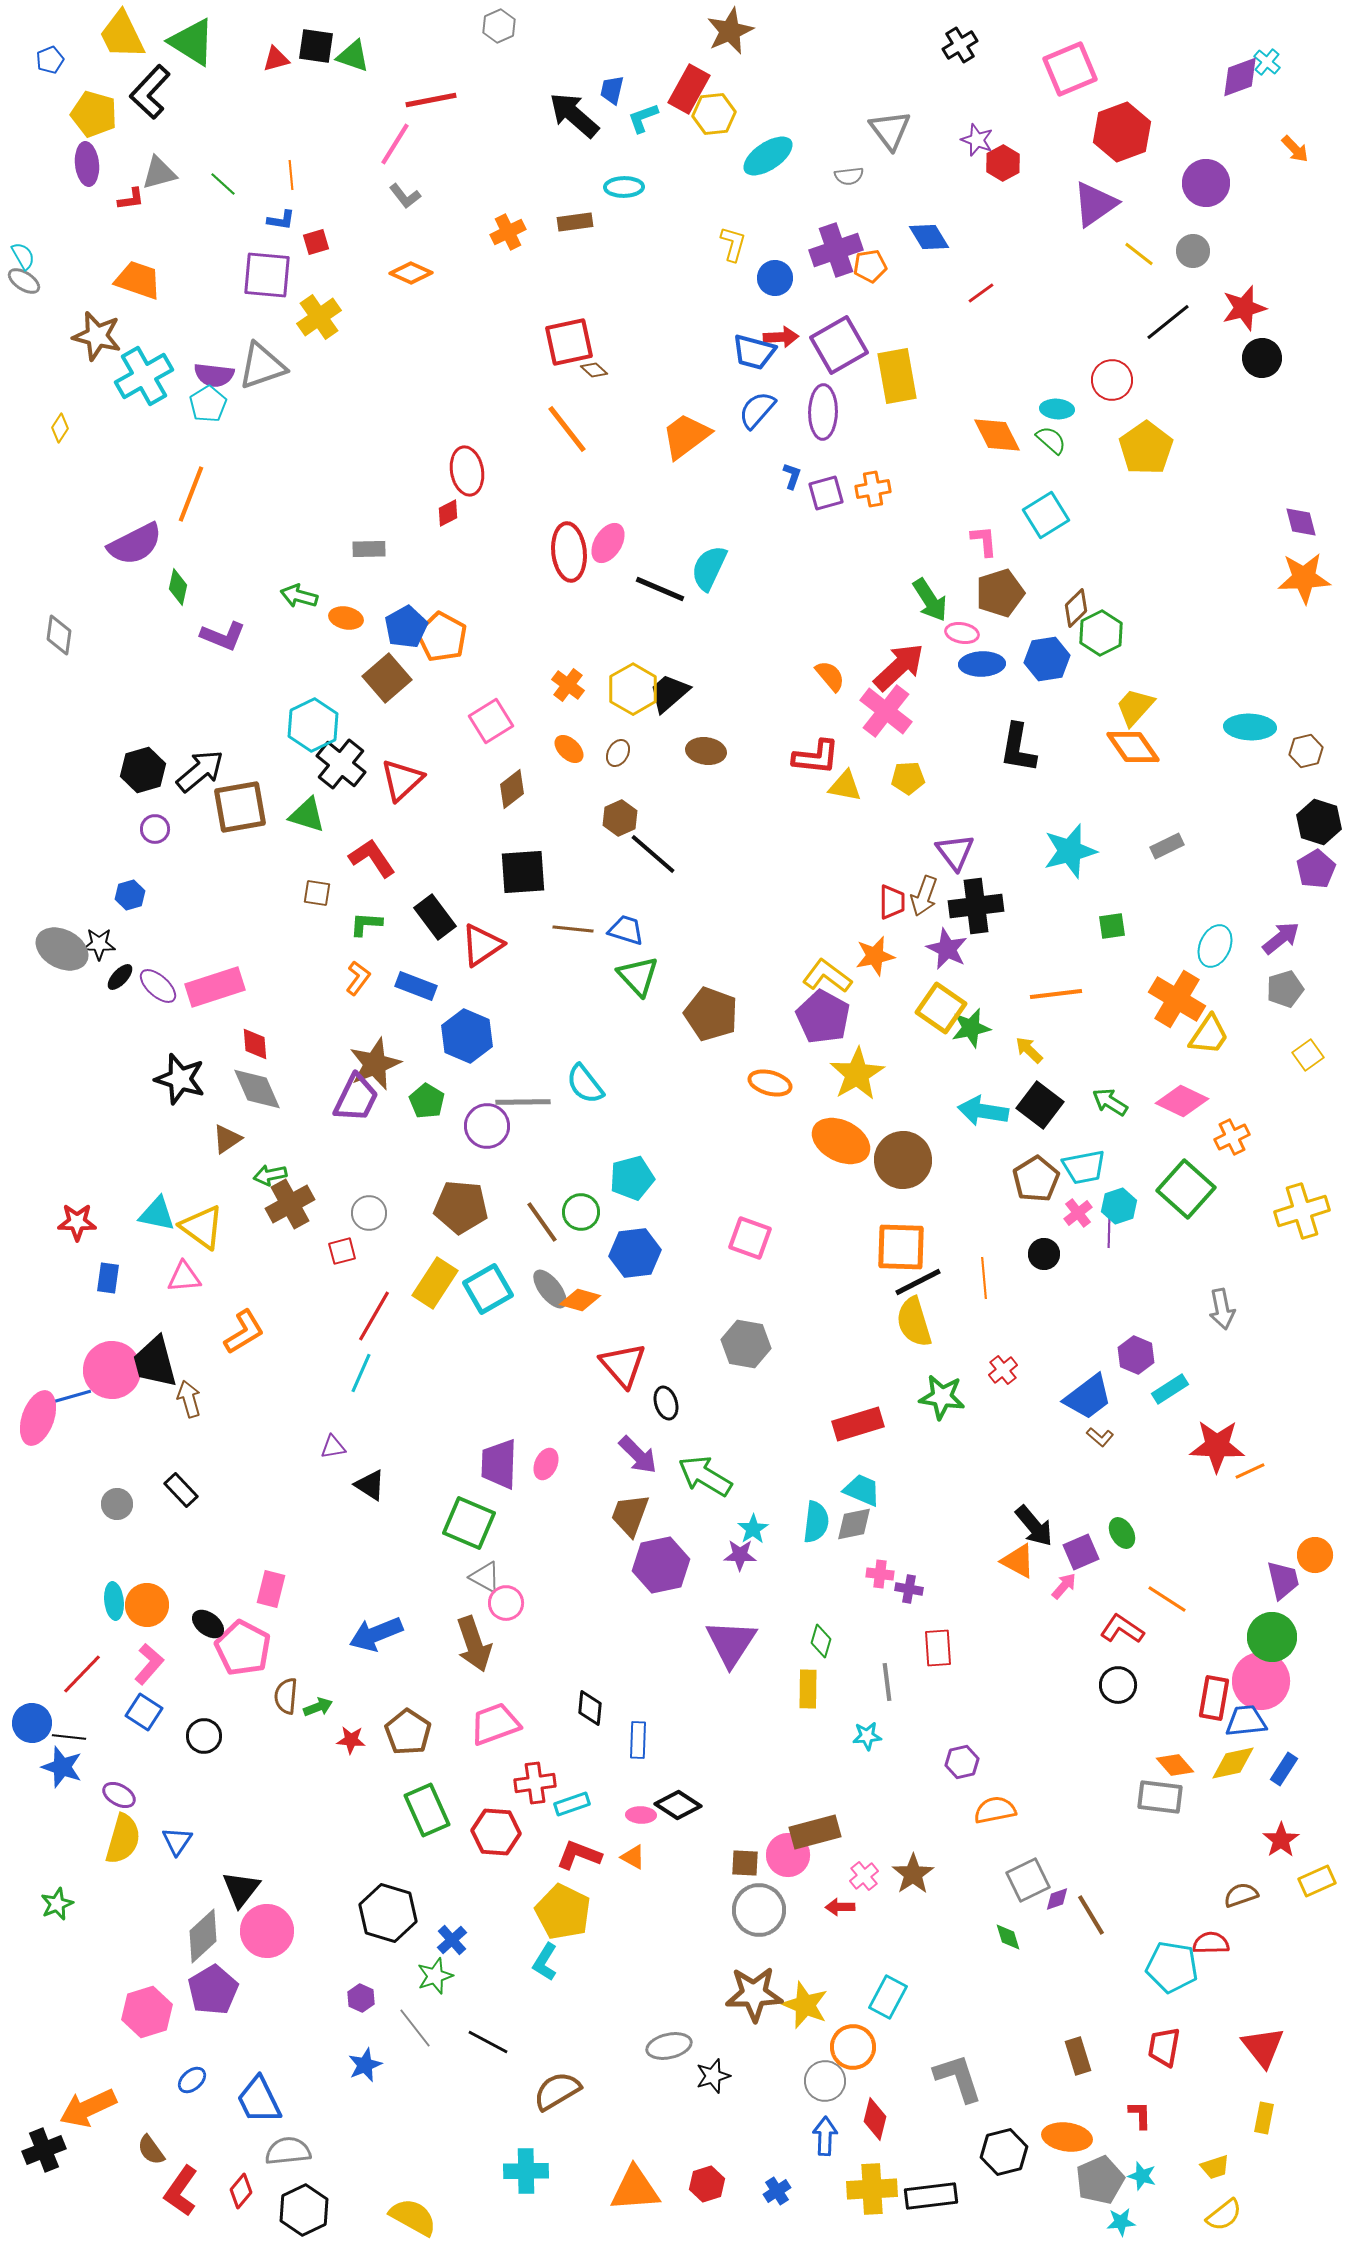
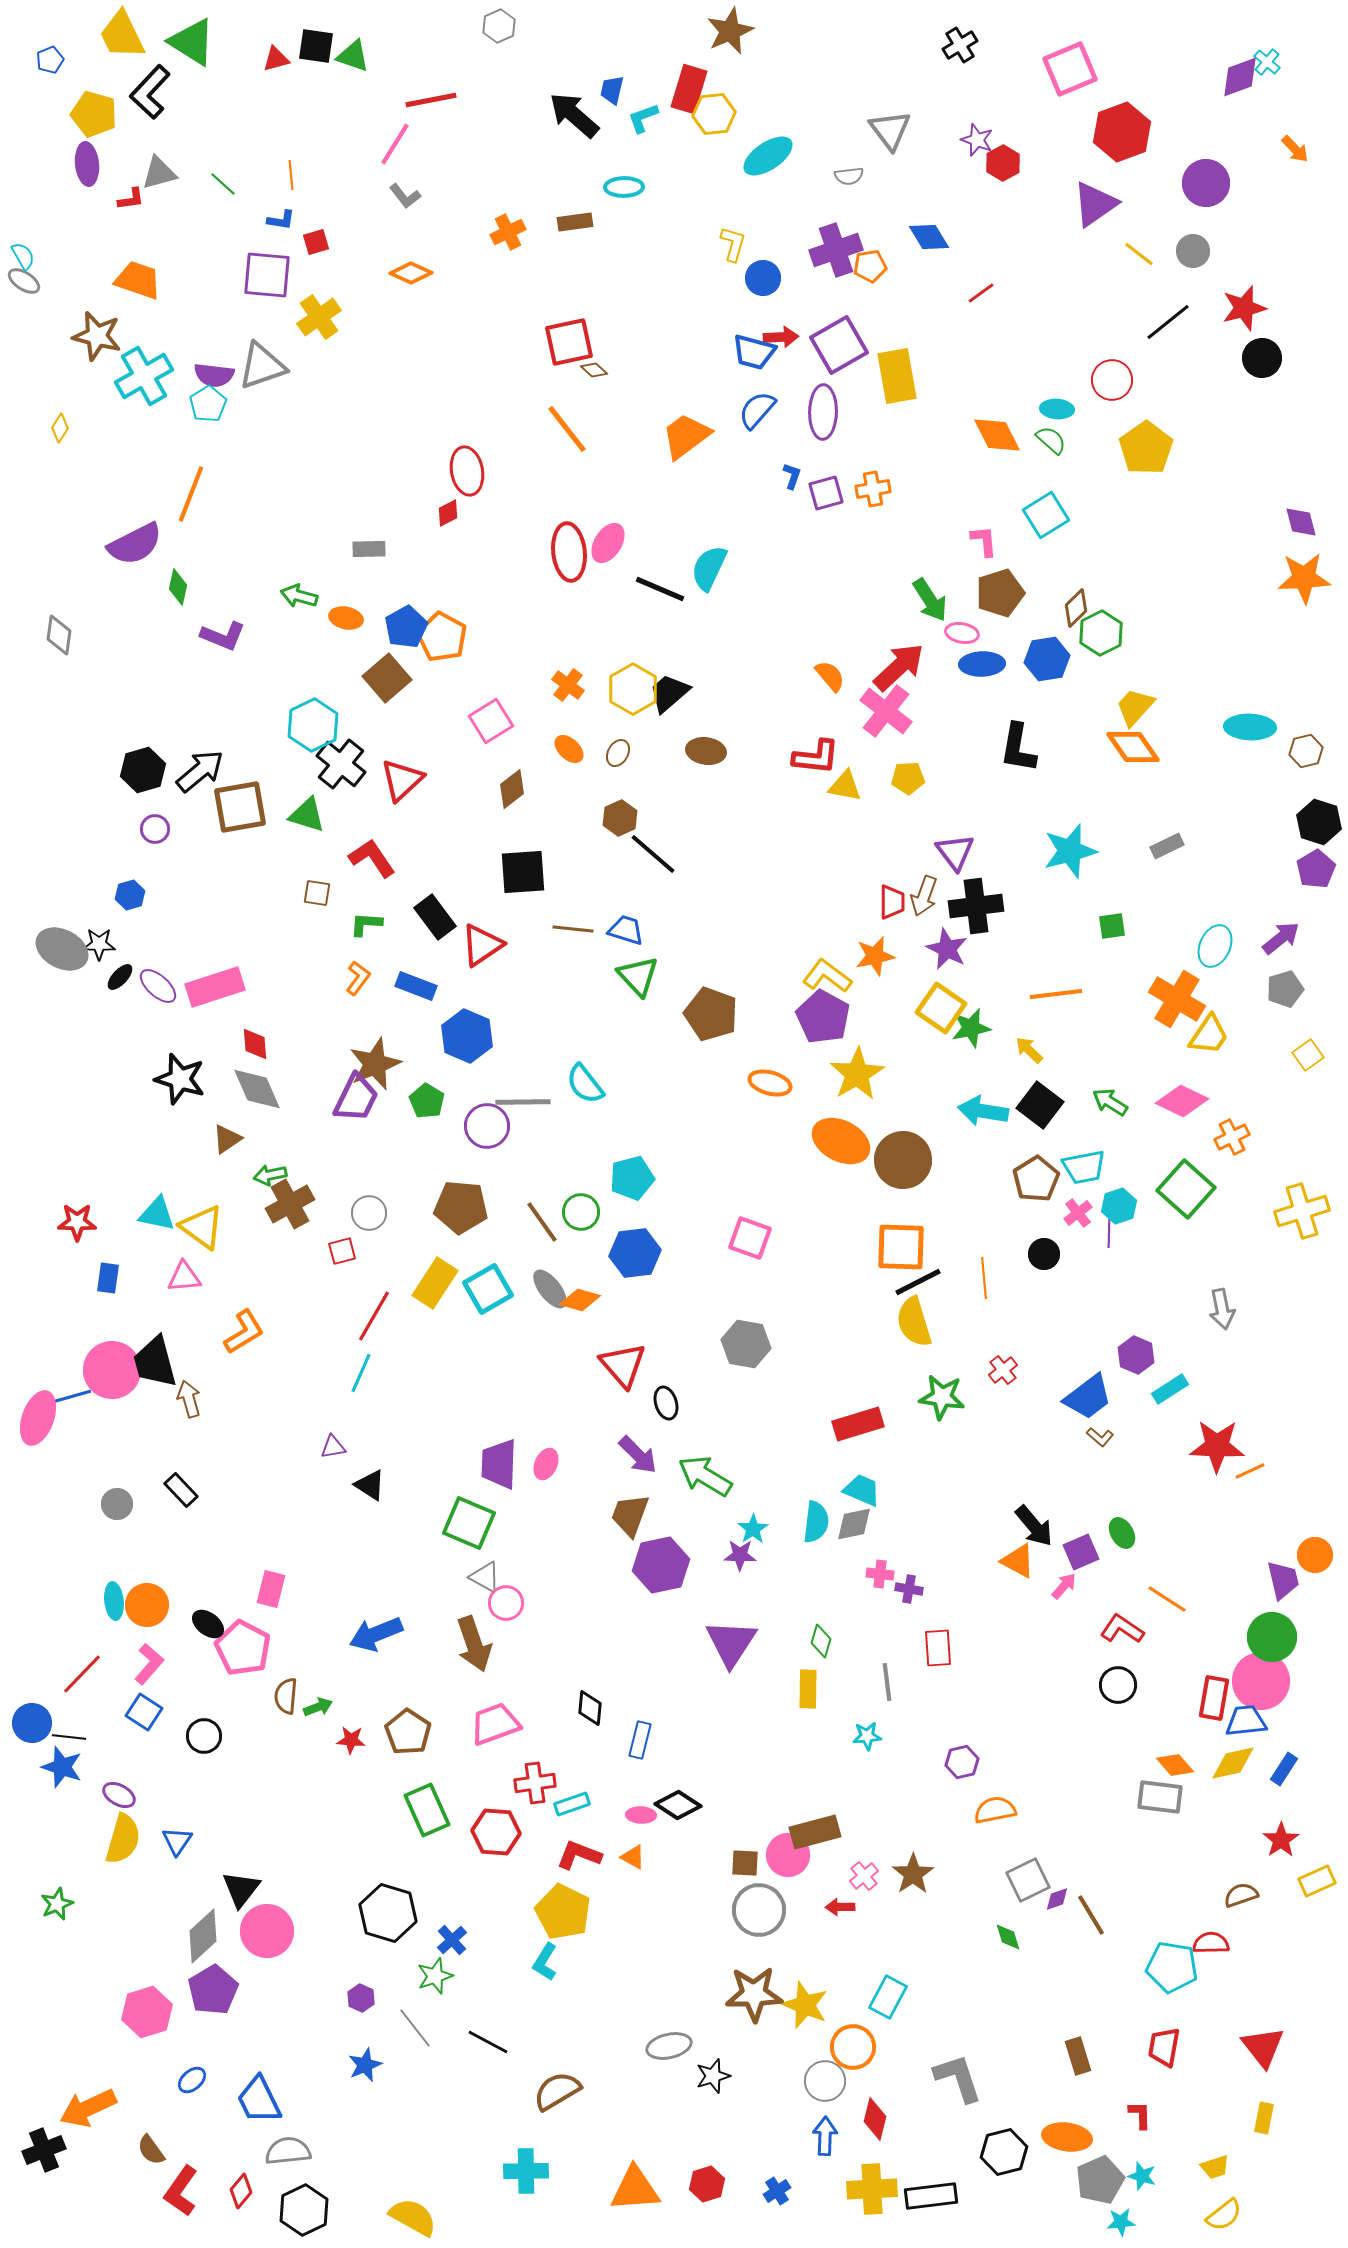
red rectangle at (689, 89): rotated 12 degrees counterclockwise
blue circle at (775, 278): moved 12 px left
blue rectangle at (638, 1740): moved 2 px right; rotated 12 degrees clockwise
